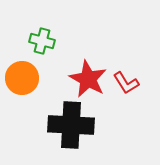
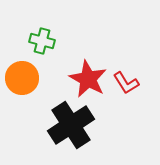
black cross: rotated 36 degrees counterclockwise
